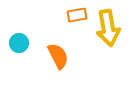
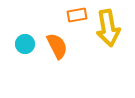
cyan circle: moved 6 px right, 1 px down
orange semicircle: moved 1 px left, 10 px up
